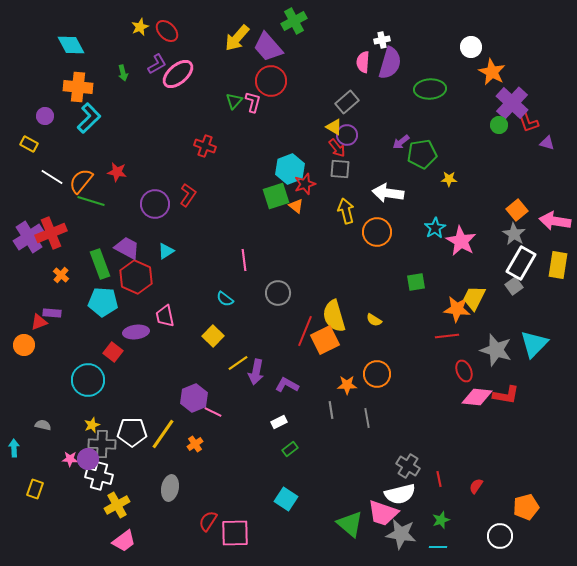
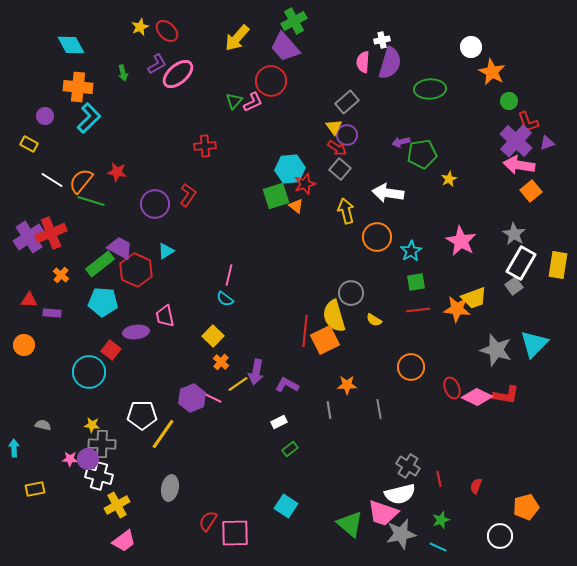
purple trapezoid at (268, 47): moved 17 px right
pink L-shape at (253, 102): rotated 50 degrees clockwise
purple cross at (512, 103): moved 4 px right, 38 px down
green circle at (499, 125): moved 10 px right, 24 px up
yellow triangle at (334, 127): rotated 24 degrees clockwise
purple arrow at (401, 142): rotated 24 degrees clockwise
purple triangle at (547, 143): rotated 35 degrees counterclockwise
red cross at (205, 146): rotated 25 degrees counterclockwise
red arrow at (337, 148): rotated 18 degrees counterclockwise
cyan hexagon at (290, 169): rotated 16 degrees clockwise
gray square at (340, 169): rotated 35 degrees clockwise
white line at (52, 177): moved 3 px down
yellow star at (449, 179): rotated 28 degrees counterclockwise
orange square at (517, 210): moved 14 px right, 19 px up
pink arrow at (555, 221): moved 36 px left, 56 px up
cyan star at (435, 228): moved 24 px left, 23 px down
orange circle at (377, 232): moved 5 px down
purple trapezoid at (127, 248): moved 7 px left
pink line at (244, 260): moved 15 px left, 15 px down; rotated 20 degrees clockwise
green rectangle at (100, 264): rotated 72 degrees clockwise
red hexagon at (136, 277): moved 7 px up
gray circle at (278, 293): moved 73 px right
yellow trapezoid at (474, 298): rotated 136 degrees counterclockwise
red triangle at (39, 322): moved 10 px left, 22 px up; rotated 24 degrees clockwise
red line at (305, 331): rotated 16 degrees counterclockwise
red line at (447, 336): moved 29 px left, 26 px up
red square at (113, 352): moved 2 px left, 2 px up
yellow line at (238, 363): moved 21 px down
red ellipse at (464, 371): moved 12 px left, 17 px down
orange circle at (377, 374): moved 34 px right, 7 px up
cyan circle at (88, 380): moved 1 px right, 8 px up
pink diamond at (477, 397): rotated 20 degrees clockwise
purple hexagon at (194, 398): moved 2 px left
gray line at (331, 410): moved 2 px left
pink line at (213, 412): moved 14 px up
gray line at (367, 418): moved 12 px right, 9 px up
yellow star at (92, 425): rotated 28 degrees clockwise
white pentagon at (132, 432): moved 10 px right, 17 px up
orange cross at (195, 444): moved 26 px right, 82 px up; rotated 14 degrees counterclockwise
red semicircle at (476, 486): rotated 14 degrees counterclockwise
yellow rectangle at (35, 489): rotated 60 degrees clockwise
cyan square at (286, 499): moved 7 px down
gray star at (401, 534): rotated 20 degrees counterclockwise
cyan line at (438, 547): rotated 24 degrees clockwise
